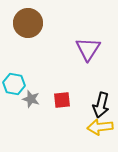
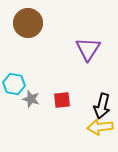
black arrow: moved 1 px right, 1 px down
